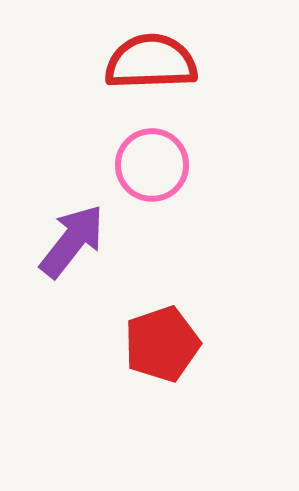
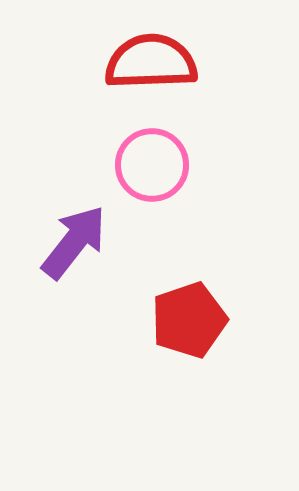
purple arrow: moved 2 px right, 1 px down
red pentagon: moved 27 px right, 24 px up
